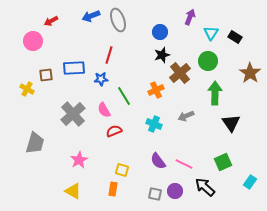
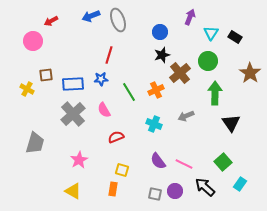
blue rectangle: moved 1 px left, 16 px down
green line: moved 5 px right, 4 px up
red semicircle: moved 2 px right, 6 px down
green square: rotated 18 degrees counterclockwise
cyan rectangle: moved 10 px left, 2 px down
